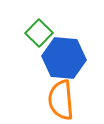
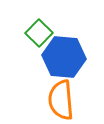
blue hexagon: moved 1 px up
